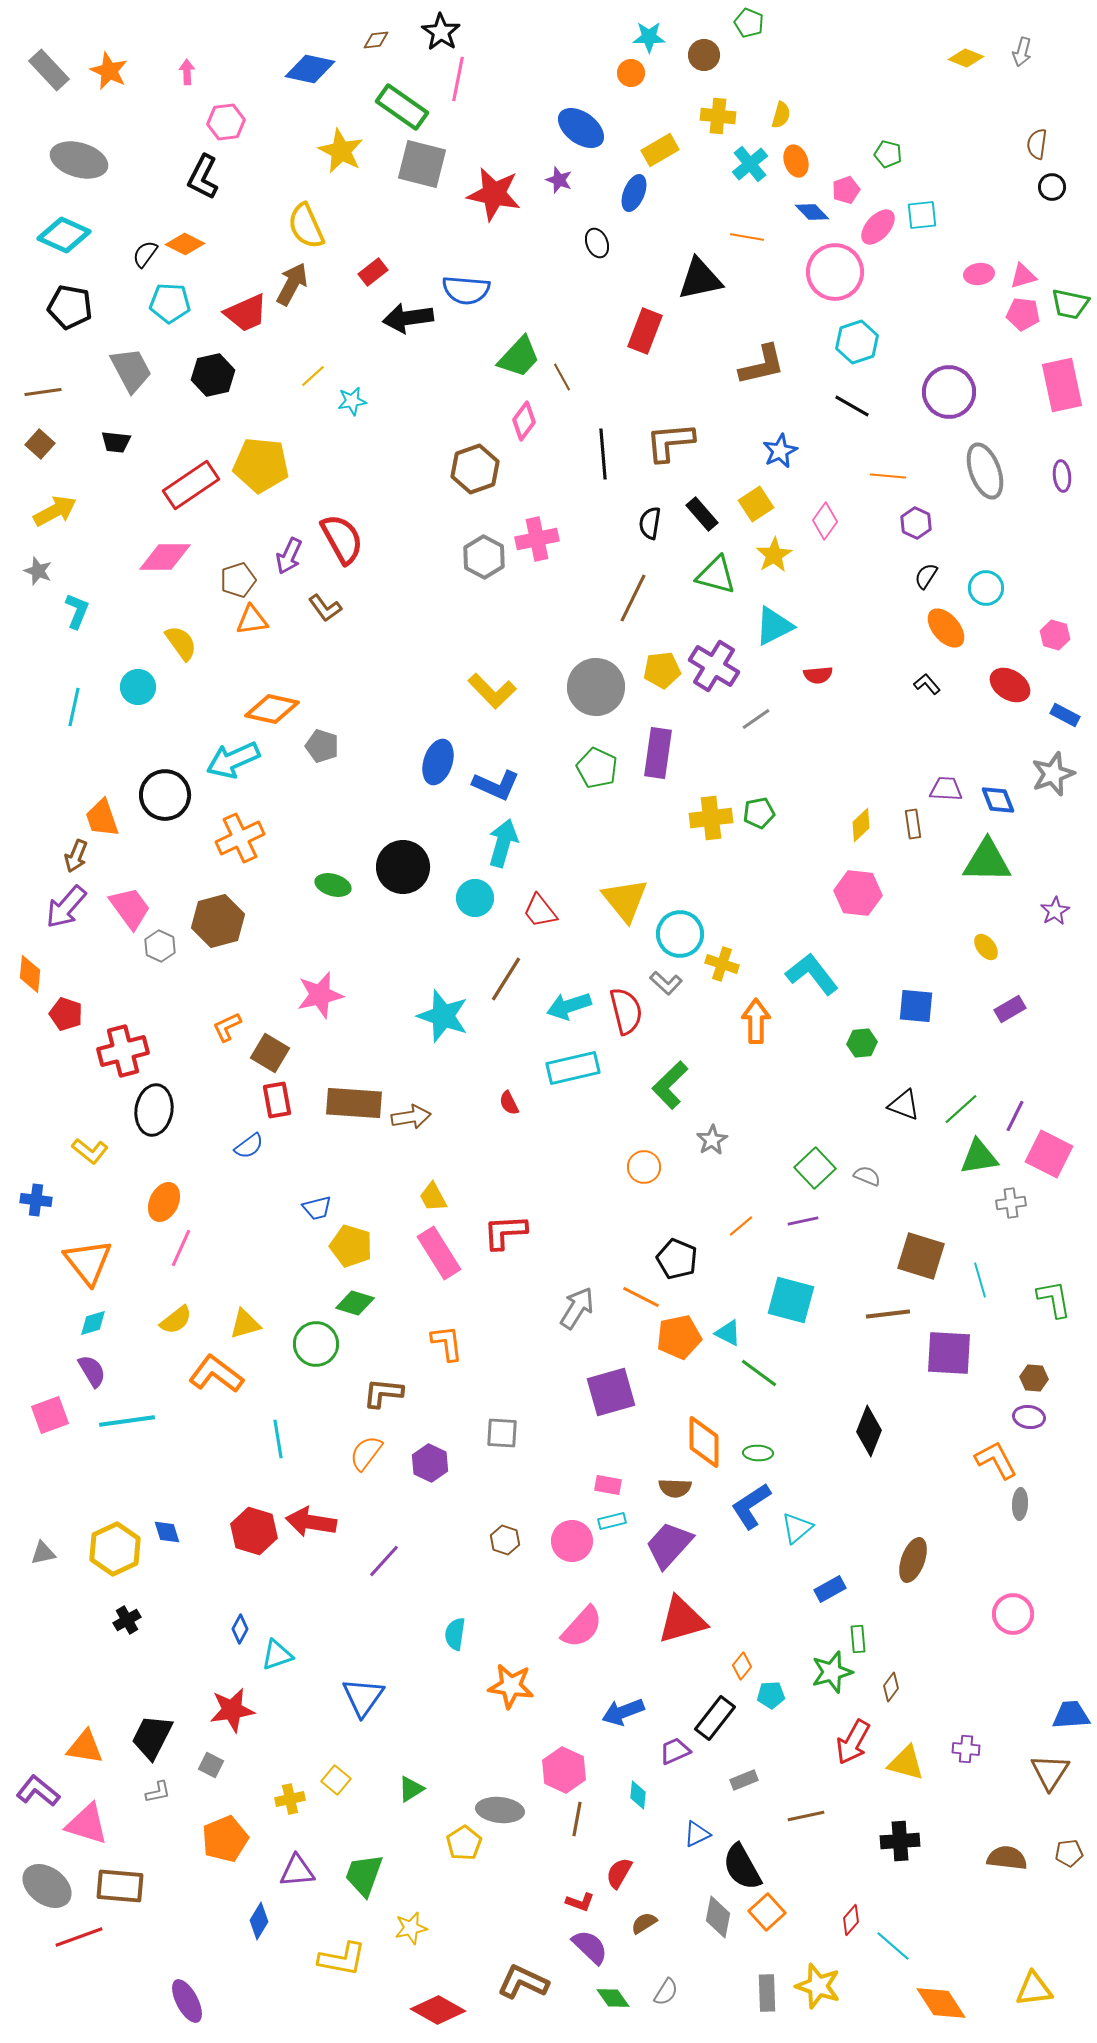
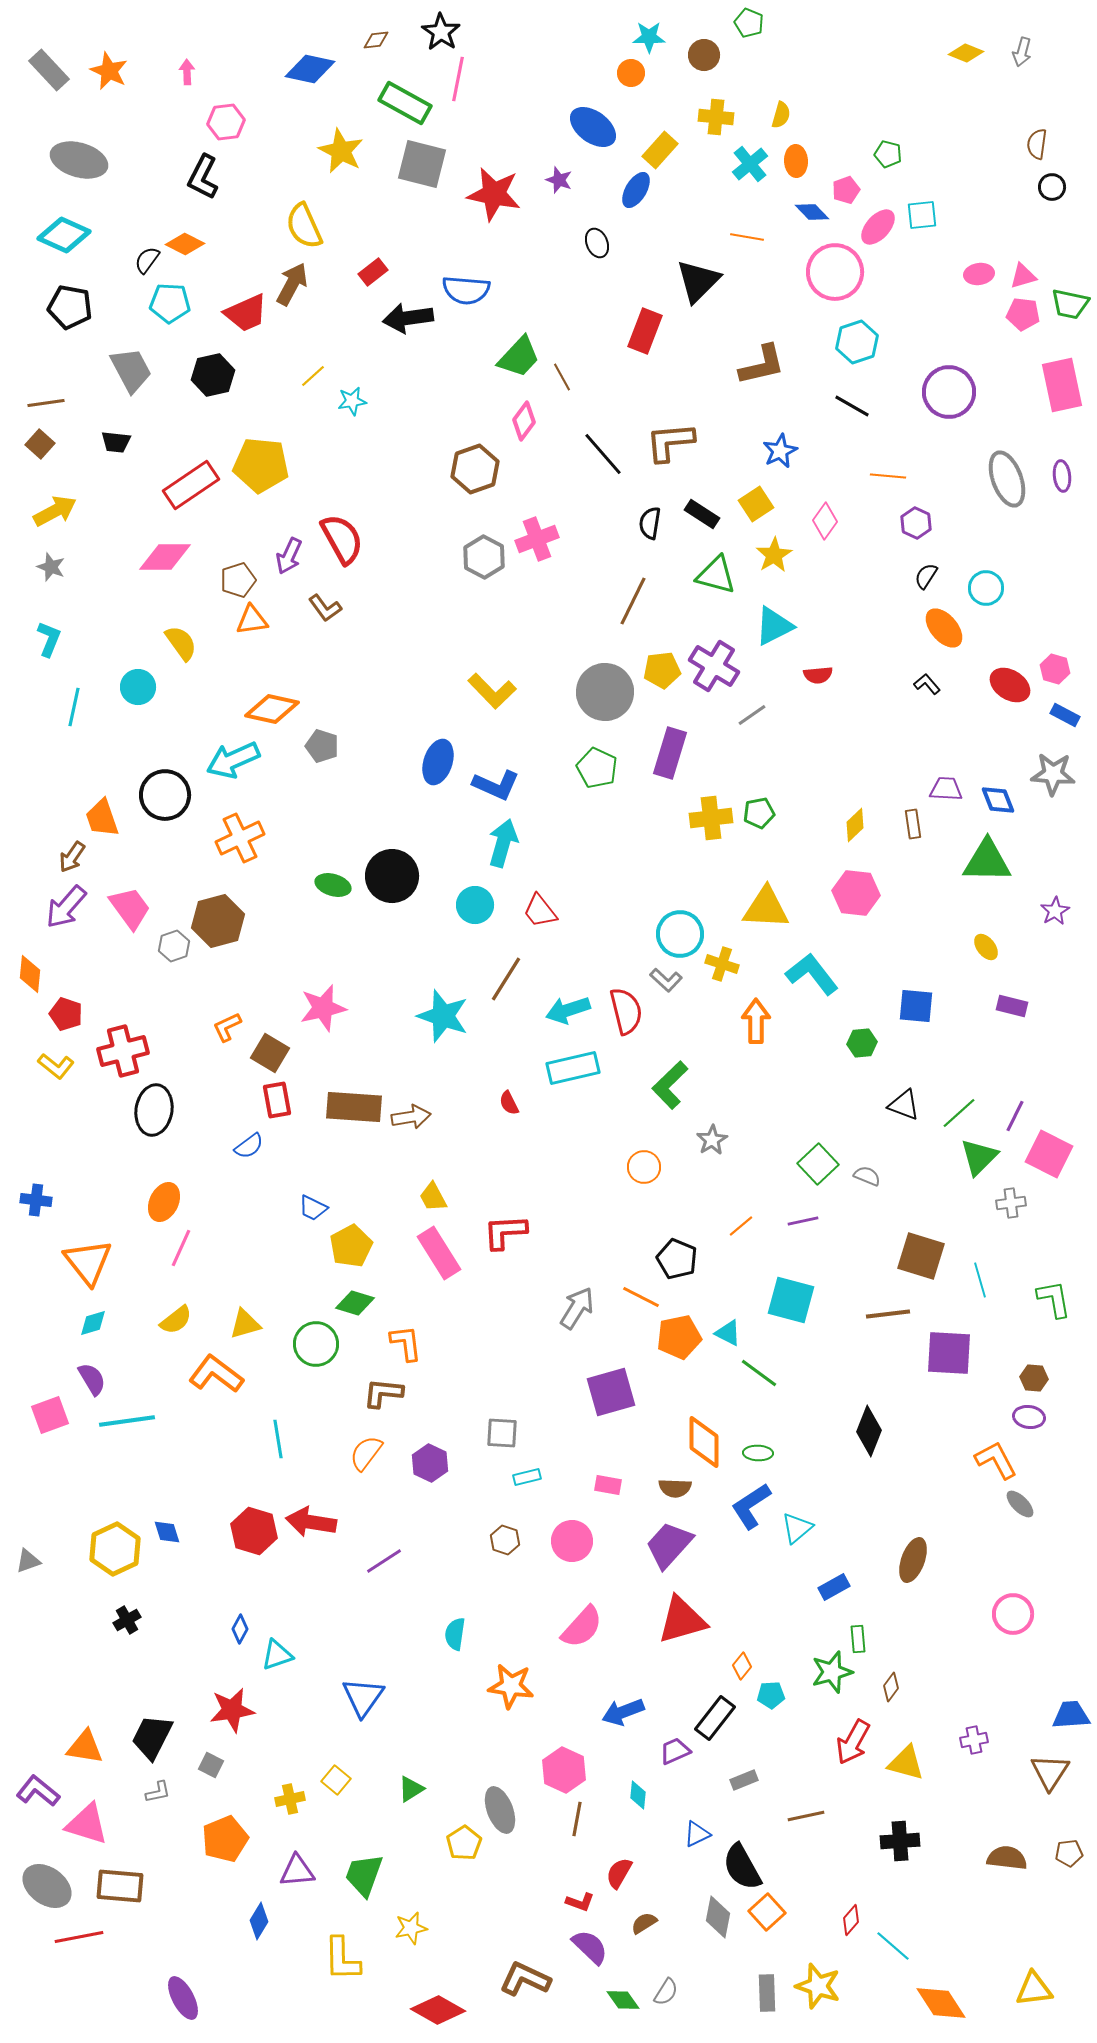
yellow diamond at (966, 58): moved 5 px up
green rectangle at (402, 107): moved 3 px right, 4 px up; rotated 6 degrees counterclockwise
yellow cross at (718, 116): moved 2 px left, 1 px down
blue ellipse at (581, 128): moved 12 px right, 1 px up
yellow rectangle at (660, 150): rotated 18 degrees counterclockwise
orange ellipse at (796, 161): rotated 16 degrees clockwise
blue ellipse at (634, 193): moved 2 px right, 3 px up; rotated 9 degrees clockwise
yellow semicircle at (306, 226): moved 2 px left
black semicircle at (145, 254): moved 2 px right, 6 px down
black triangle at (700, 279): moved 2 px left, 2 px down; rotated 33 degrees counterclockwise
brown line at (43, 392): moved 3 px right, 11 px down
black line at (603, 454): rotated 36 degrees counterclockwise
gray ellipse at (985, 471): moved 22 px right, 8 px down
black rectangle at (702, 514): rotated 16 degrees counterclockwise
pink cross at (537, 539): rotated 9 degrees counterclockwise
gray star at (38, 571): moved 13 px right, 4 px up
brown line at (633, 598): moved 3 px down
cyan L-shape at (77, 611): moved 28 px left, 28 px down
orange ellipse at (946, 628): moved 2 px left
pink hexagon at (1055, 635): moved 34 px down
gray circle at (596, 687): moved 9 px right, 5 px down
gray line at (756, 719): moved 4 px left, 4 px up
purple rectangle at (658, 753): moved 12 px right; rotated 9 degrees clockwise
gray star at (1053, 774): rotated 24 degrees clockwise
yellow diamond at (861, 825): moved 6 px left
brown arrow at (76, 856): moved 4 px left, 1 px down; rotated 12 degrees clockwise
black circle at (403, 867): moved 11 px left, 9 px down
pink hexagon at (858, 893): moved 2 px left
cyan circle at (475, 898): moved 7 px down
yellow triangle at (625, 900): moved 141 px right, 8 px down; rotated 48 degrees counterclockwise
gray hexagon at (160, 946): moved 14 px right; rotated 16 degrees clockwise
gray L-shape at (666, 983): moved 3 px up
pink star at (320, 995): moved 3 px right, 13 px down
cyan arrow at (569, 1006): moved 1 px left, 4 px down
purple rectangle at (1010, 1009): moved 2 px right, 3 px up; rotated 44 degrees clockwise
brown rectangle at (354, 1103): moved 4 px down
green line at (961, 1109): moved 2 px left, 4 px down
yellow L-shape at (90, 1151): moved 34 px left, 85 px up
green triangle at (979, 1157): rotated 36 degrees counterclockwise
green square at (815, 1168): moved 3 px right, 4 px up
blue trapezoid at (317, 1208): moved 4 px left; rotated 40 degrees clockwise
yellow pentagon at (351, 1246): rotated 27 degrees clockwise
orange L-shape at (447, 1343): moved 41 px left
purple semicircle at (92, 1371): moved 8 px down
gray ellipse at (1020, 1504): rotated 48 degrees counterclockwise
cyan rectangle at (612, 1521): moved 85 px left, 44 px up
gray triangle at (43, 1553): moved 15 px left, 8 px down; rotated 8 degrees counterclockwise
purple line at (384, 1561): rotated 15 degrees clockwise
blue rectangle at (830, 1589): moved 4 px right, 2 px up
purple cross at (966, 1749): moved 8 px right, 9 px up; rotated 16 degrees counterclockwise
gray ellipse at (500, 1810): rotated 63 degrees clockwise
red line at (79, 1937): rotated 9 degrees clockwise
yellow L-shape at (342, 1959): rotated 78 degrees clockwise
brown L-shape at (523, 1982): moved 2 px right, 3 px up
green diamond at (613, 1998): moved 10 px right, 2 px down
purple ellipse at (187, 2001): moved 4 px left, 3 px up
